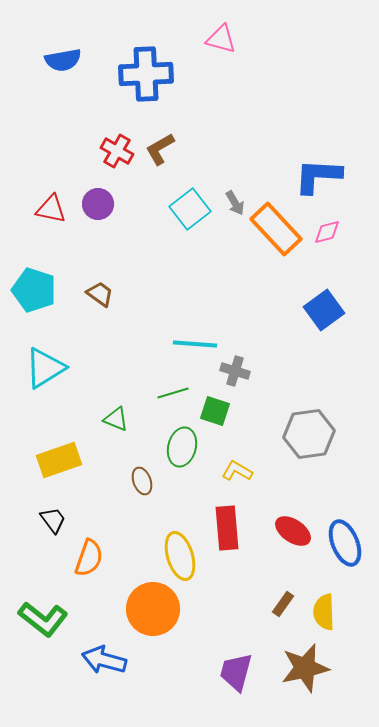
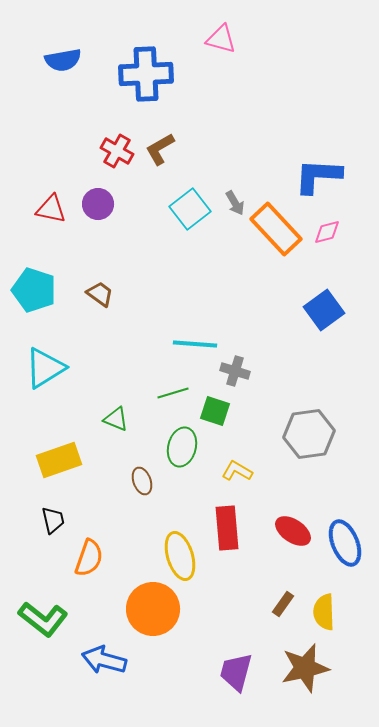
black trapezoid: rotated 24 degrees clockwise
